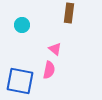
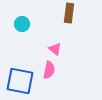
cyan circle: moved 1 px up
